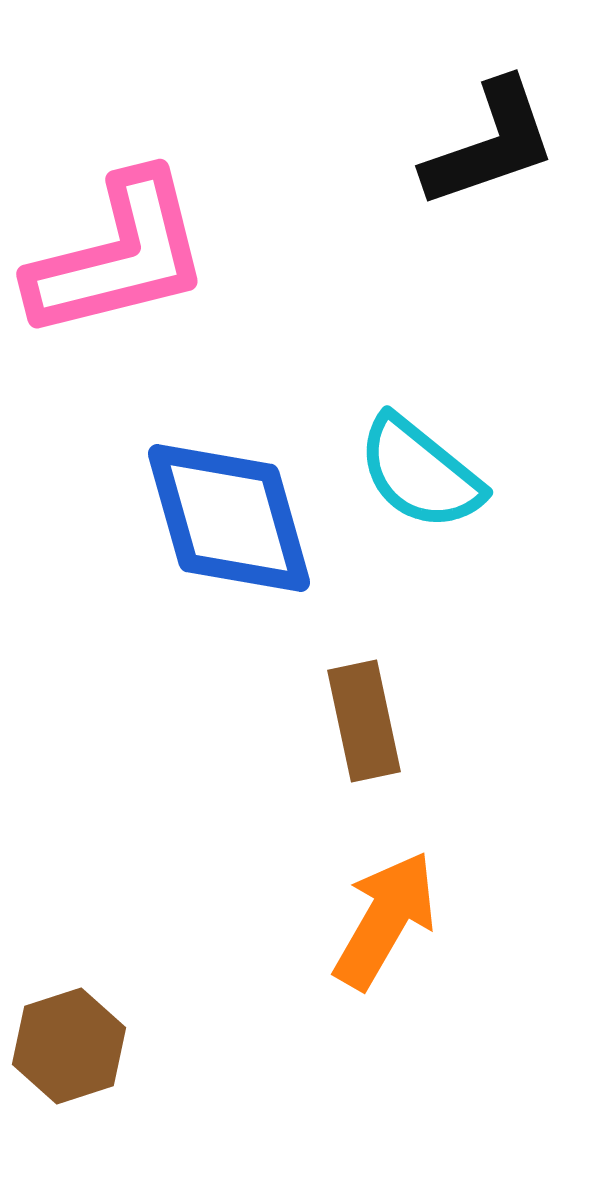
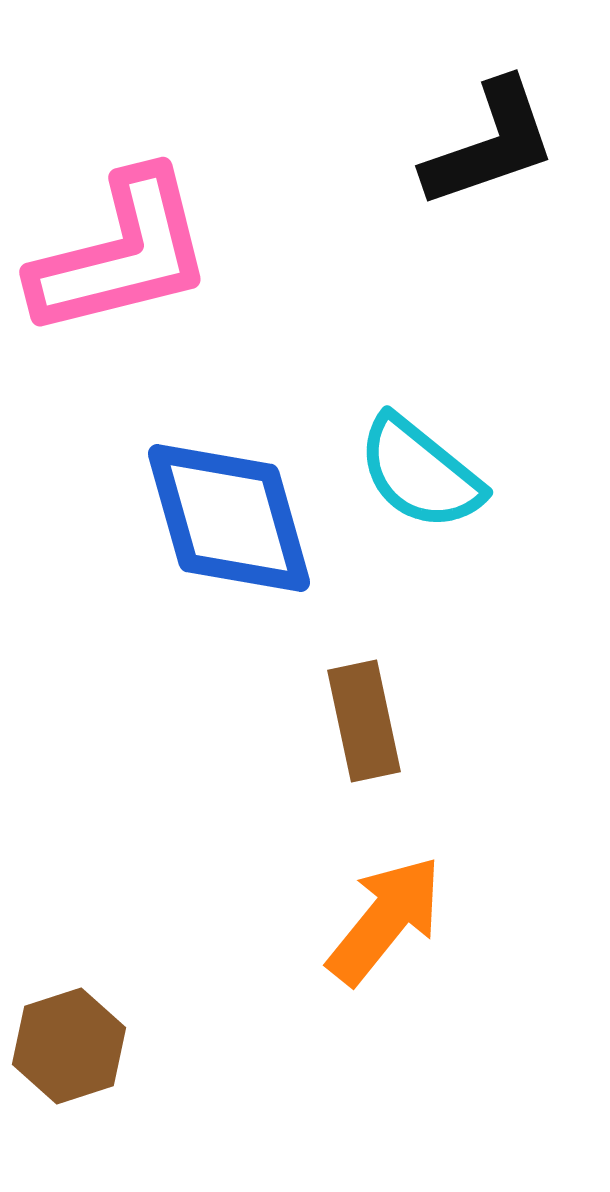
pink L-shape: moved 3 px right, 2 px up
orange arrow: rotated 9 degrees clockwise
